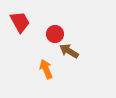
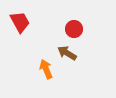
red circle: moved 19 px right, 5 px up
brown arrow: moved 2 px left, 2 px down
